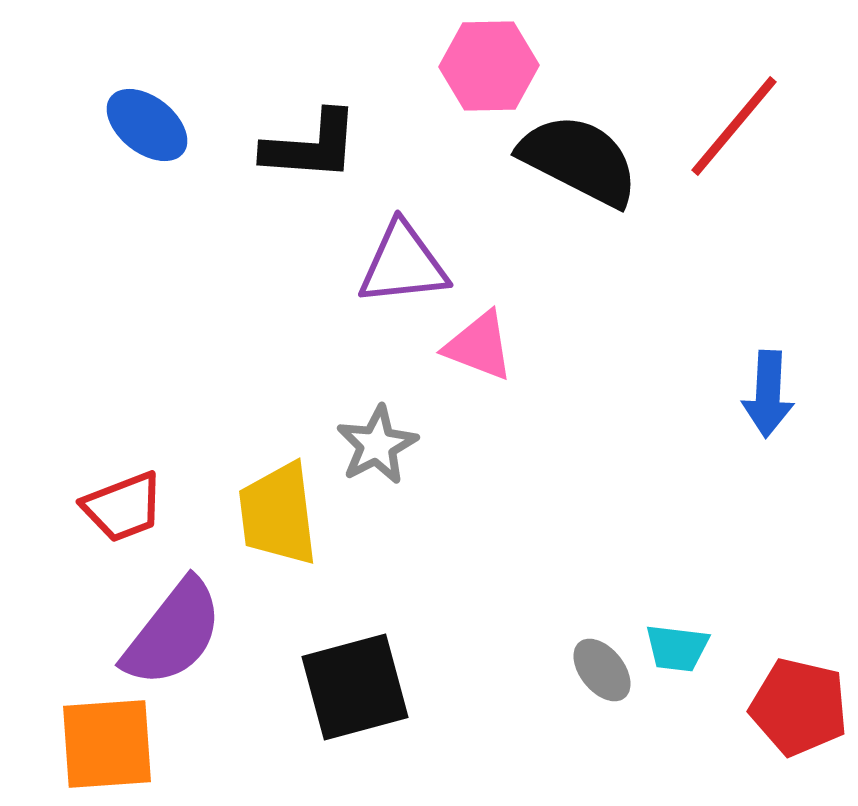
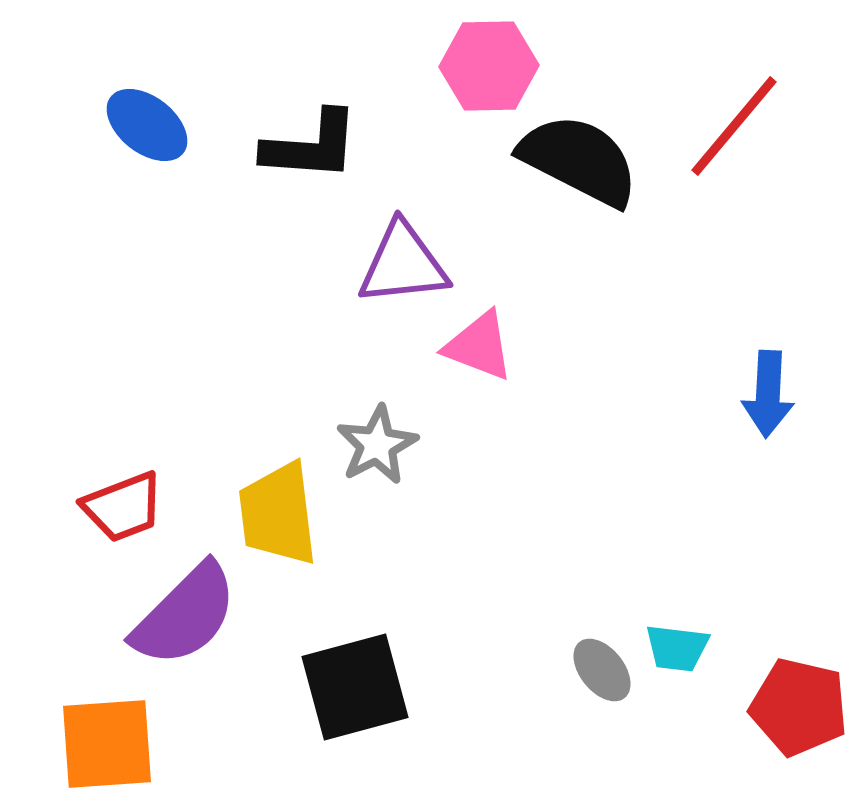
purple semicircle: moved 12 px right, 18 px up; rotated 7 degrees clockwise
